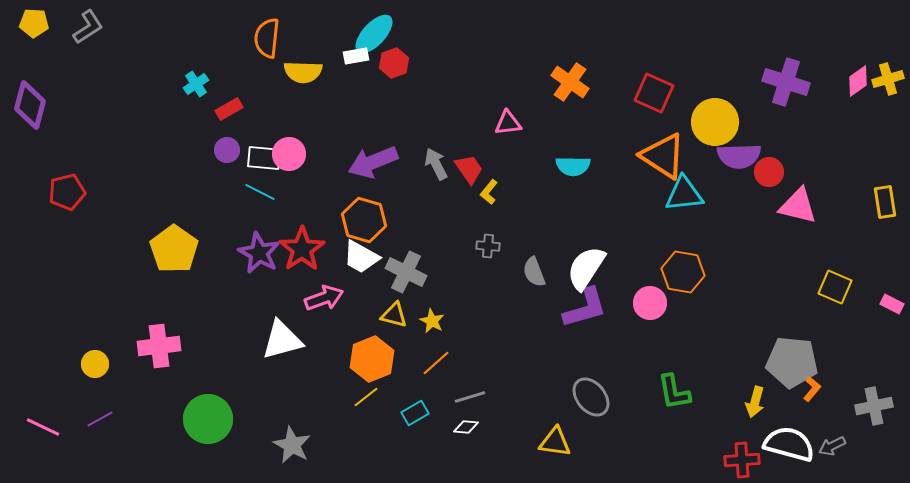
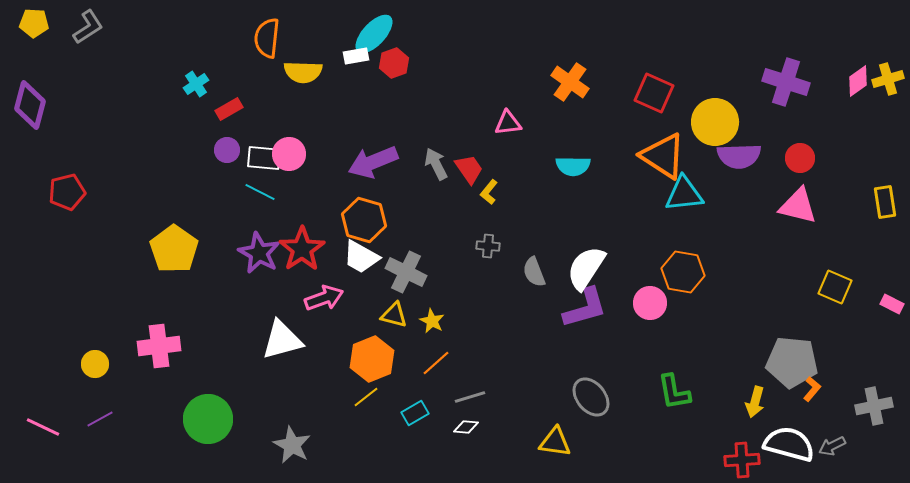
red circle at (769, 172): moved 31 px right, 14 px up
